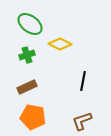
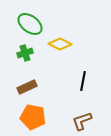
green cross: moved 2 px left, 2 px up
